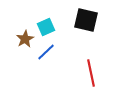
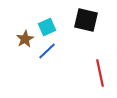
cyan square: moved 1 px right
blue line: moved 1 px right, 1 px up
red line: moved 9 px right
